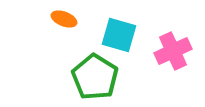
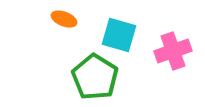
pink cross: rotated 6 degrees clockwise
